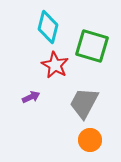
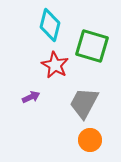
cyan diamond: moved 2 px right, 2 px up
